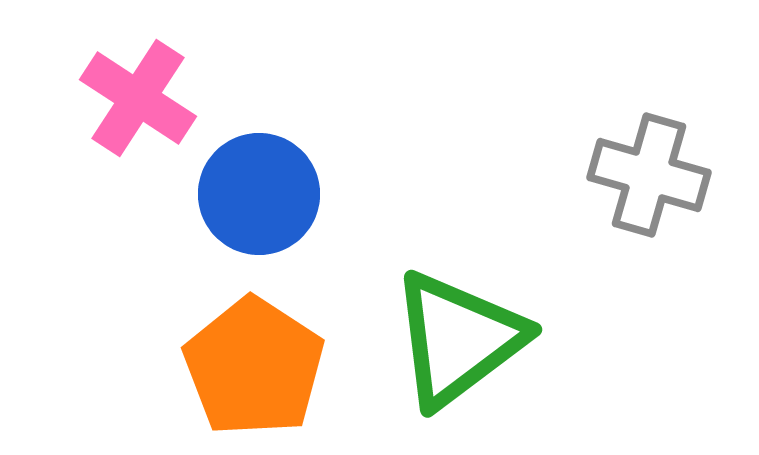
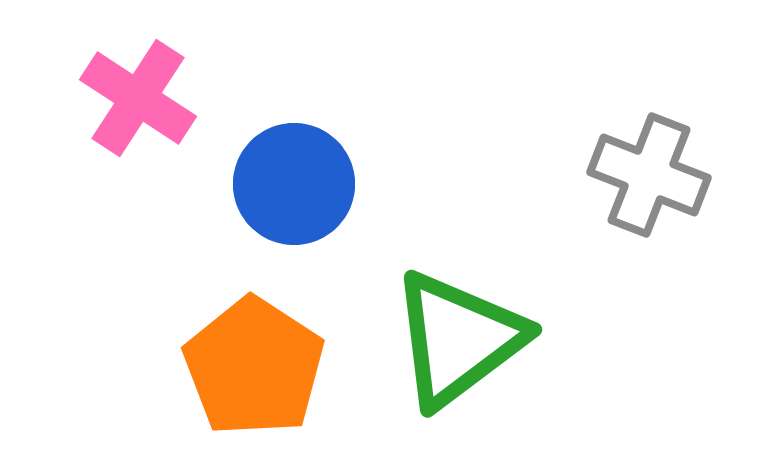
gray cross: rotated 5 degrees clockwise
blue circle: moved 35 px right, 10 px up
